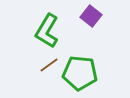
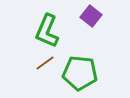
green L-shape: rotated 8 degrees counterclockwise
brown line: moved 4 px left, 2 px up
